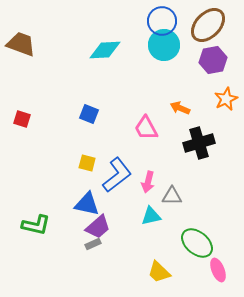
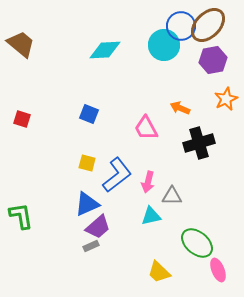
blue circle: moved 19 px right, 5 px down
brown trapezoid: rotated 20 degrees clockwise
blue triangle: rotated 36 degrees counterclockwise
green L-shape: moved 15 px left, 9 px up; rotated 112 degrees counterclockwise
gray rectangle: moved 2 px left, 2 px down
